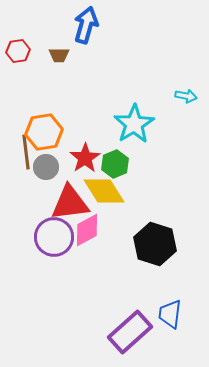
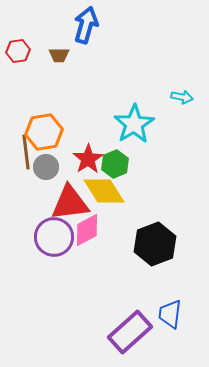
cyan arrow: moved 4 px left, 1 px down
red star: moved 3 px right, 1 px down
black hexagon: rotated 21 degrees clockwise
